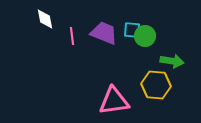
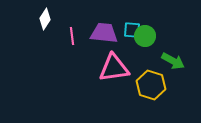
white diamond: rotated 45 degrees clockwise
purple trapezoid: rotated 16 degrees counterclockwise
green arrow: moved 1 px right; rotated 20 degrees clockwise
yellow hexagon: moved 5 px left; rotated 12 degrees clockwise
pink triangle: moved 33 px up
